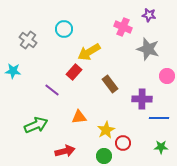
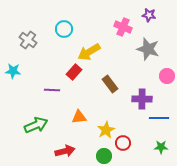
purple line: rotated 35 degrees counterclockwise
